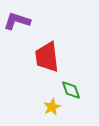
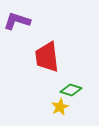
green diamond: rotated 55 degrees counterclockwise
yellow star: moved 8 px right
